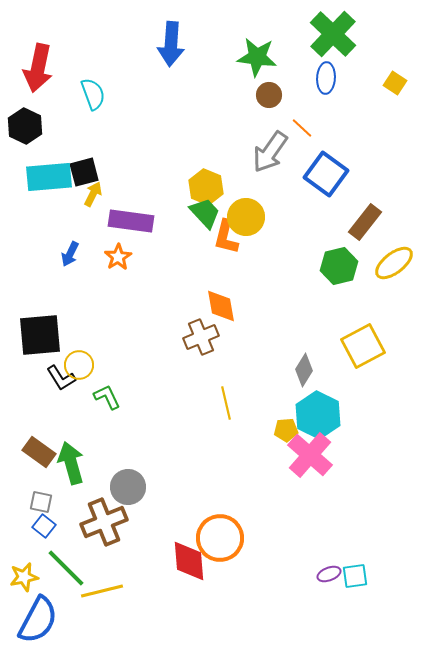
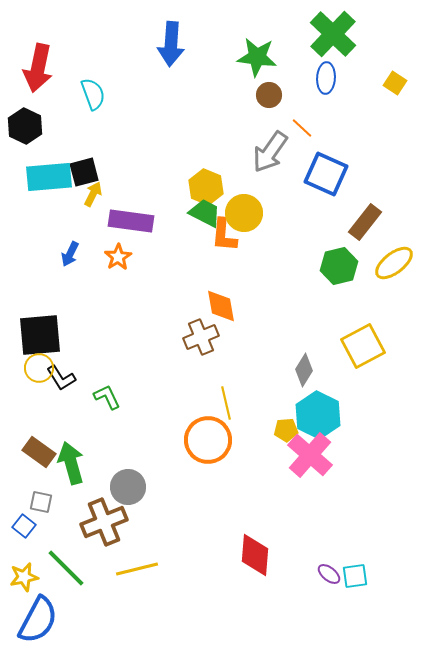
blue square at (326, 174): rotated 12 degrees counterclockwise
green trapezoid at (205, 213): rotated 20 degrees counterclockwise
yellow circle at (246, 217): moved 2 px left, 4 px up
orange L-shape at (226, 237): moved 2 px left, 2 px up; rotated 9 degrees counterclockwise
yellow circle at (79, 365): moved 40 px left, 3 px down
blue square at (44, 526): moved 20 px left
orange circle at (220, 538): moved 12 px left, 98 px up
red diamond at (189, 561): moved 66 px right, 6 px up; rotated 9 degrees clockwise
purple ellipse at (329, 574): rotated 60 degrees clockwise
yellow line at (102, 591): moved 35 px right, 22 px up
